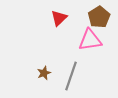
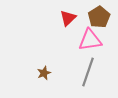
red triangle: moved 9 px right
gray line: moved 17 px right, 4 px up
